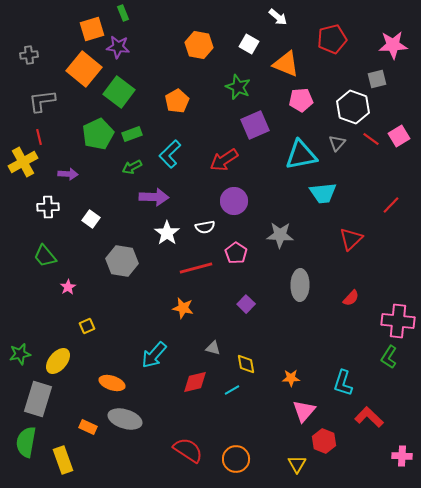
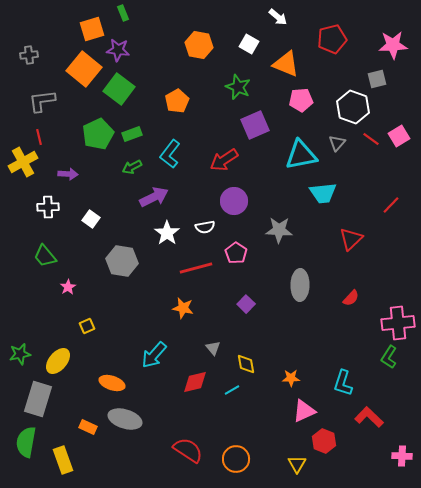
purple star at (118, 47): moved 3 px down
green square at (119, 92): moved 3 px up
cyan L-shape at (170, 154): rotated 8 degrees counterclockwise
purple arrow at (154, 197): rotated 28 degrees counterclockwise
gray star at (280, 235): moved 1 px left, 5 px up
pink cross at (398, 321): moved 2 px down; rotated 12 degrees counterclockwise
gray triangle at (213, 348): rotated 35 degrees clockwise
pink triangle at (304, 411): rotated 25 degrees clockwise
